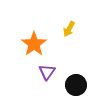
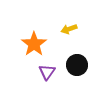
yellow arrow: rotated 42 degrees clockwise
black circle: moved 1 px right, 20 px up
